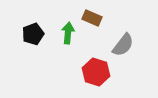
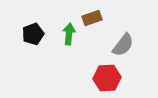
brown rectangle: rotated 42 degrees counterclockwise
green arrow: moved 1 px right, 1 px down
red hexagon: moved 11 px right, 6 px down; rotated 20 degrees counterclockwise
